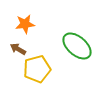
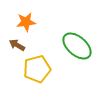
orange star: moved 1 px right, 2 px up
brown arrow: moved 1 px left, 4 px up
